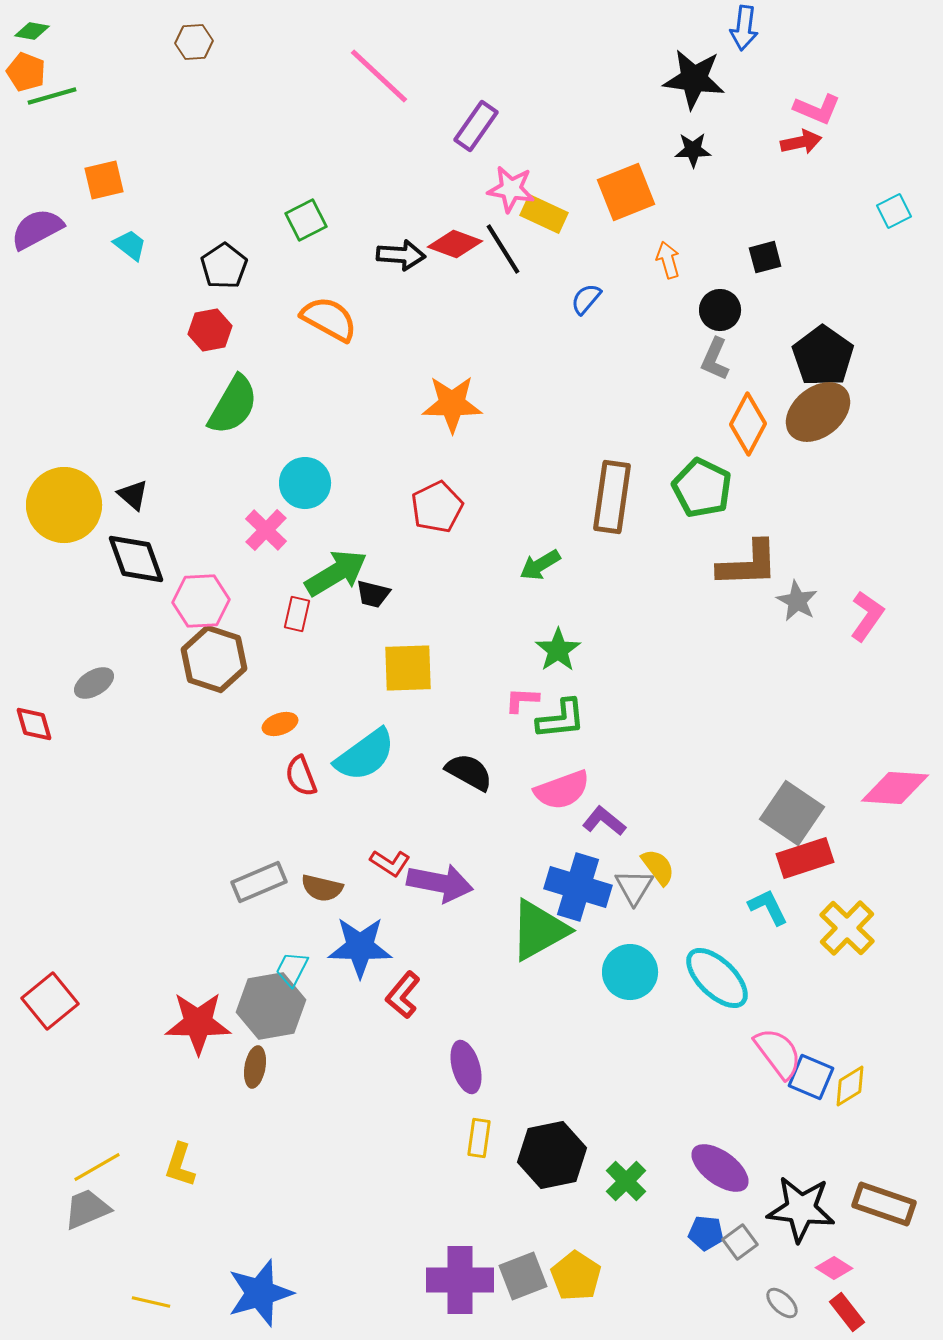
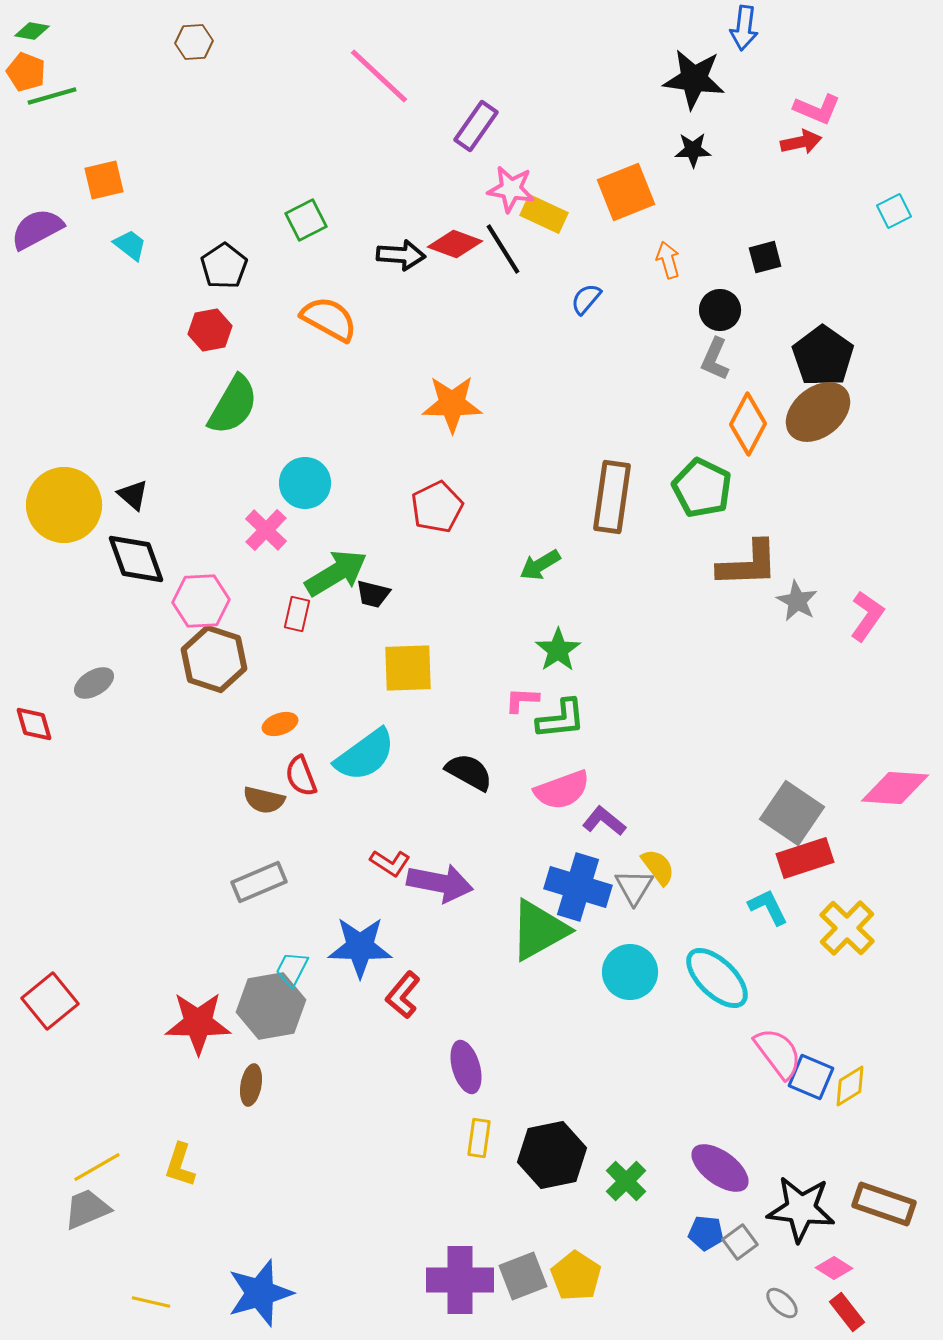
brown semicircle at (322, 888): moved 58 px left, 88 px up
brown ellipse at (255, 1067): moved 4 px left, 18 px down
